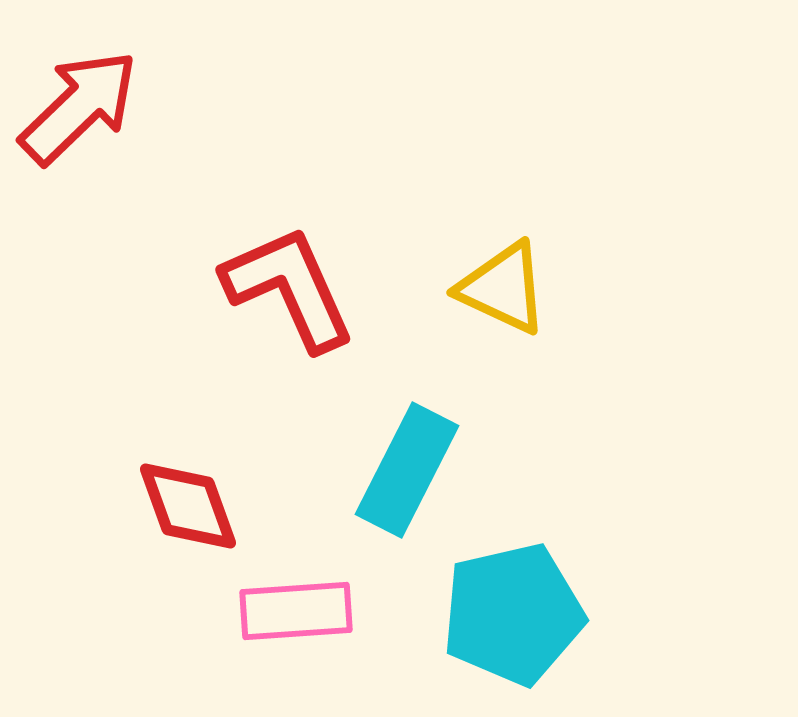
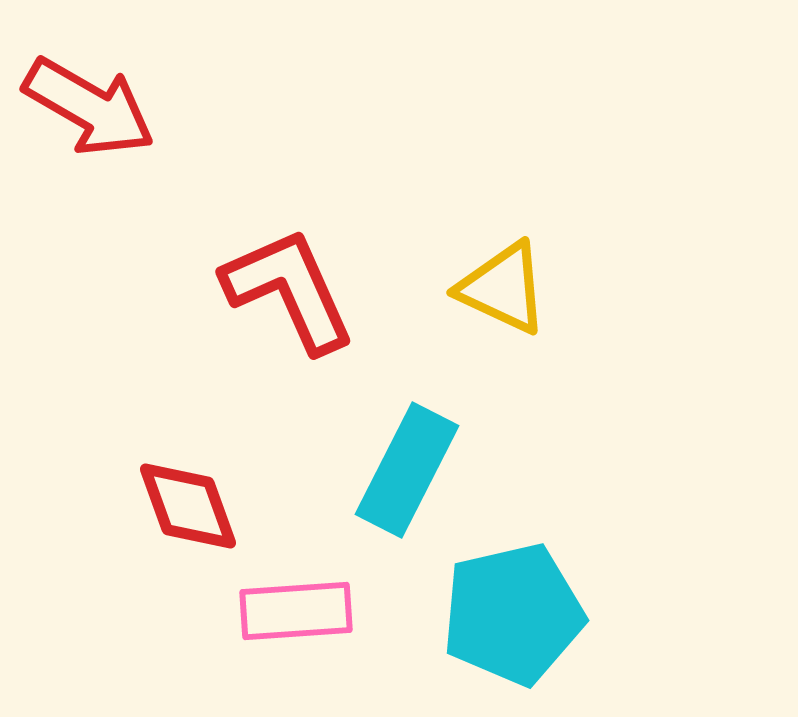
red arrow: moved 10 px right; rotated 74 degrees clockwise
red L-shape: moved 2 px down
